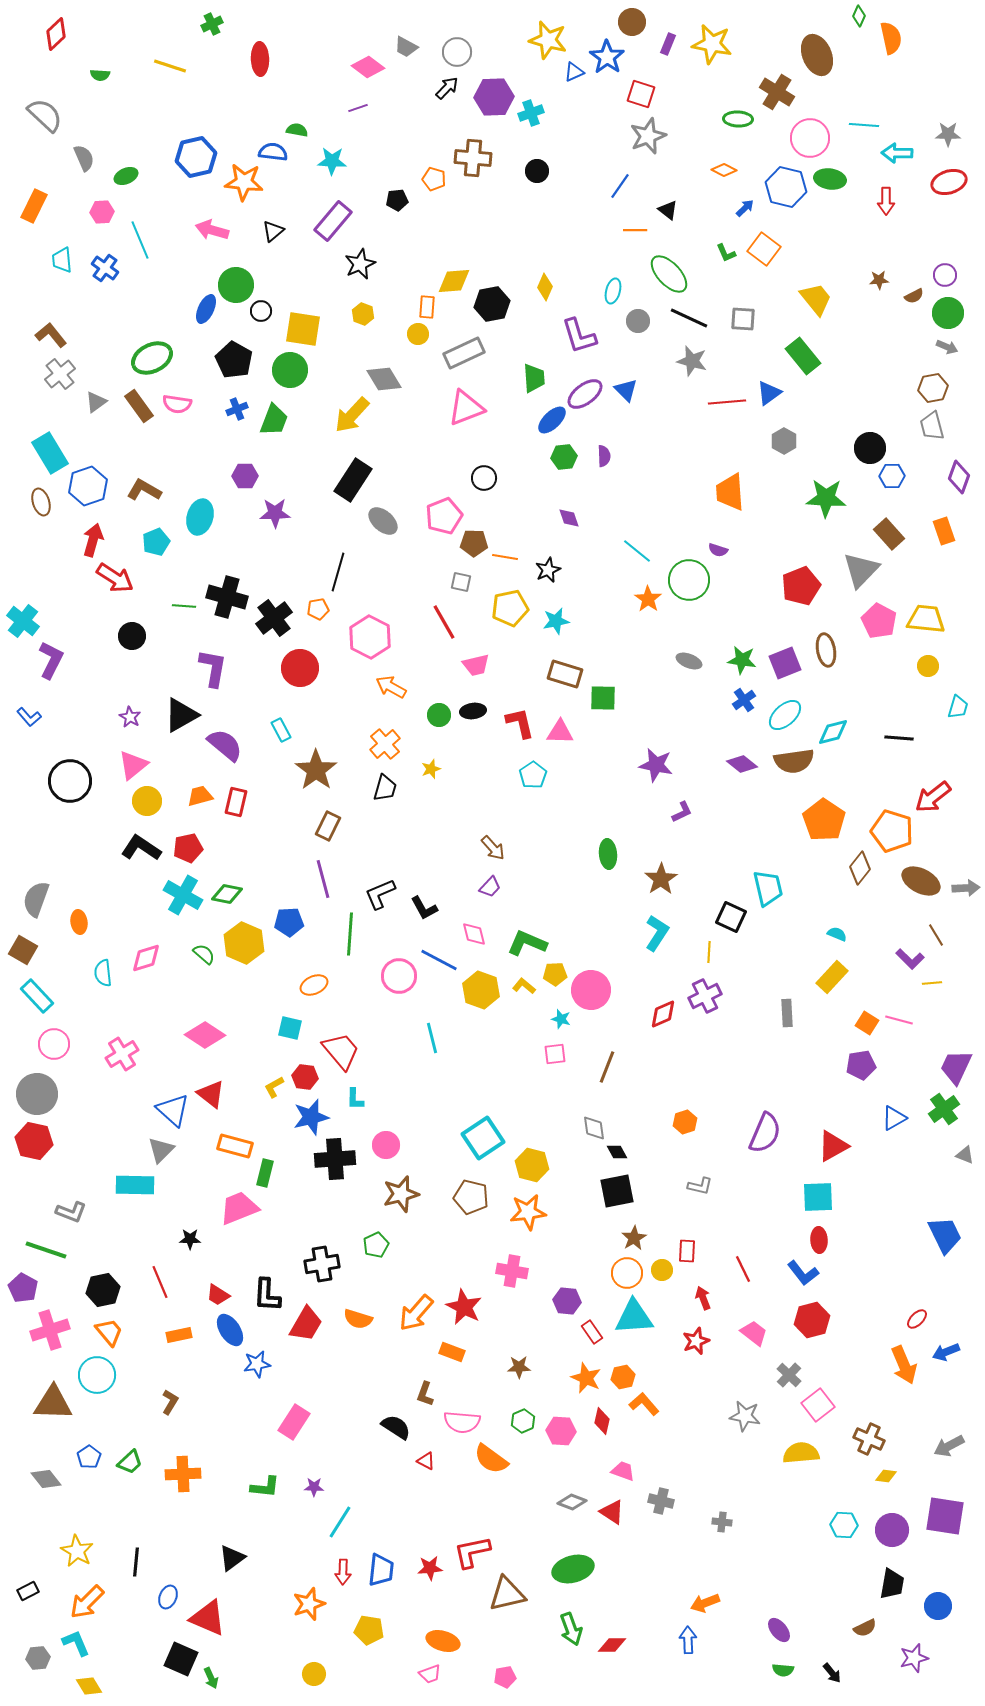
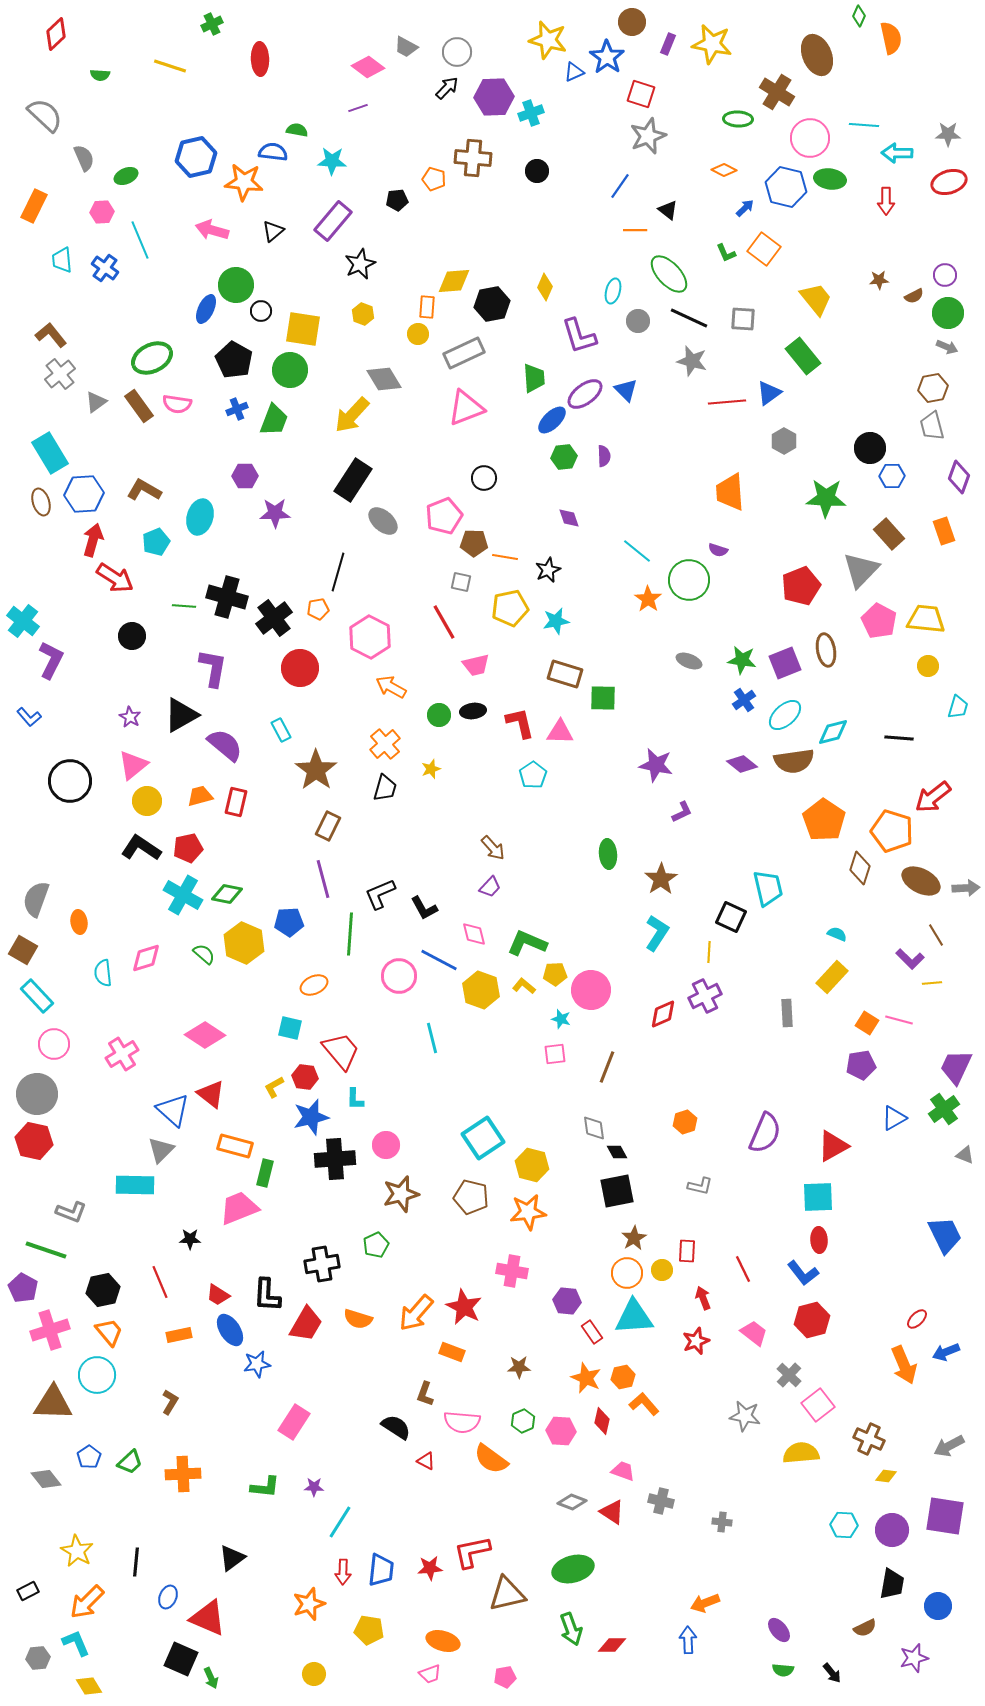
blue hexagon at (88, 486): moved 4 px left, 8 px down; rotated 15 degrees clockwise
brown diamond at (860, 868): rotated 20 degrees counterclockwise
